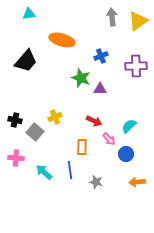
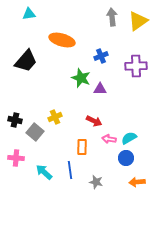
cyan semicircle: moved 12 px down; rotated 14 degrees clockwise
pink arrow: rotated 144 degrees clockwise
blue circle: moved 4 px down
